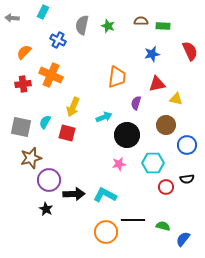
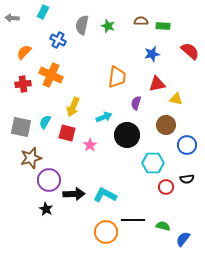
red semicircle: rotated 24 degrees counterclockwise
pink star: moved 29 px left, 19 px up; rotated 24 degrees counterclockwise
